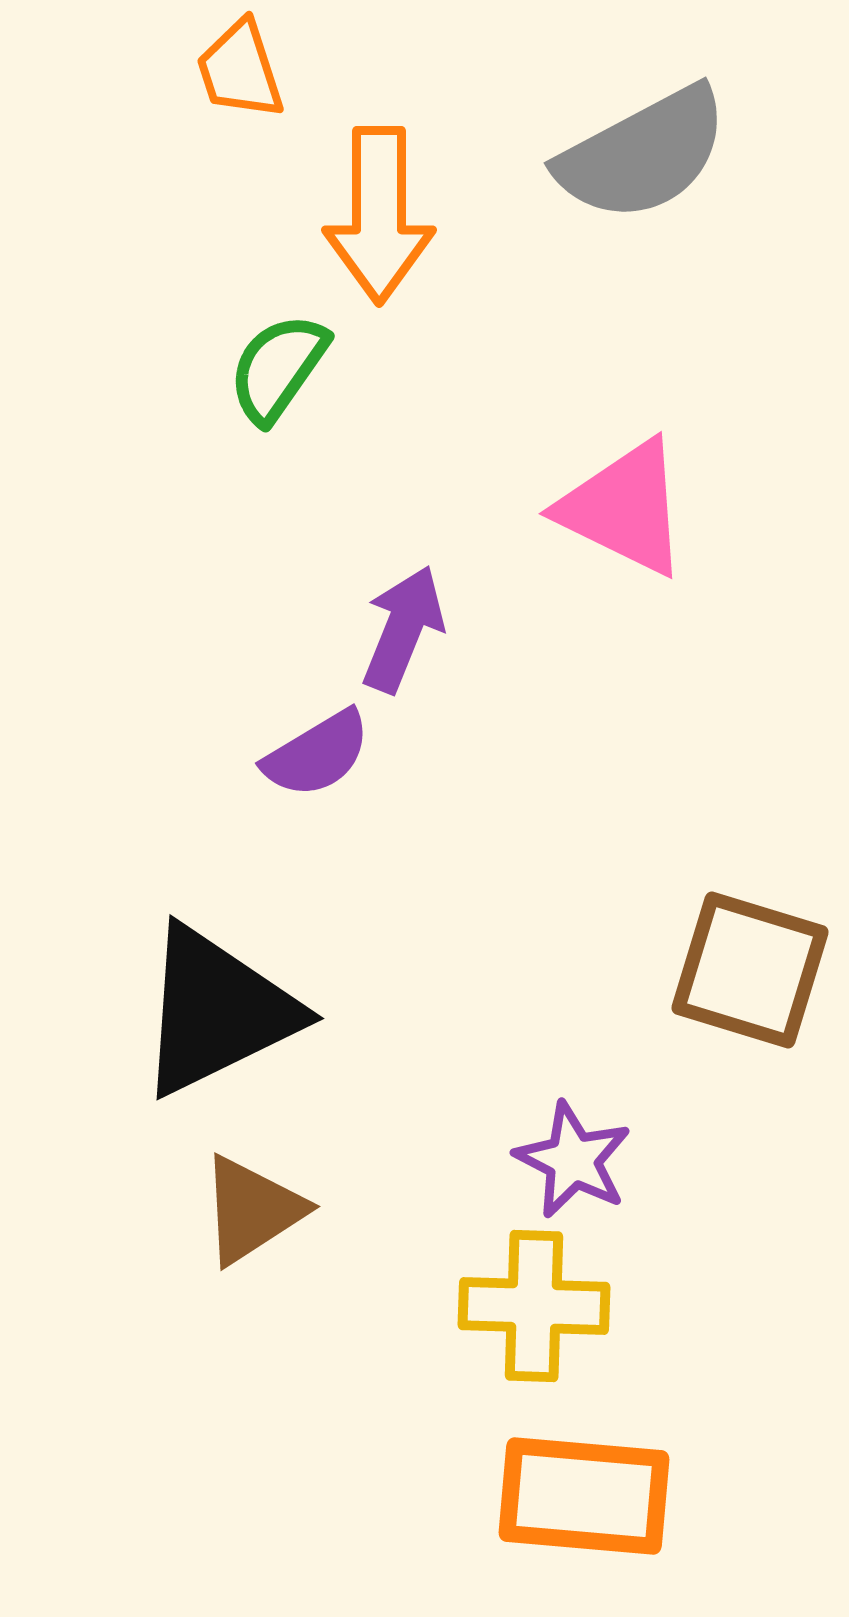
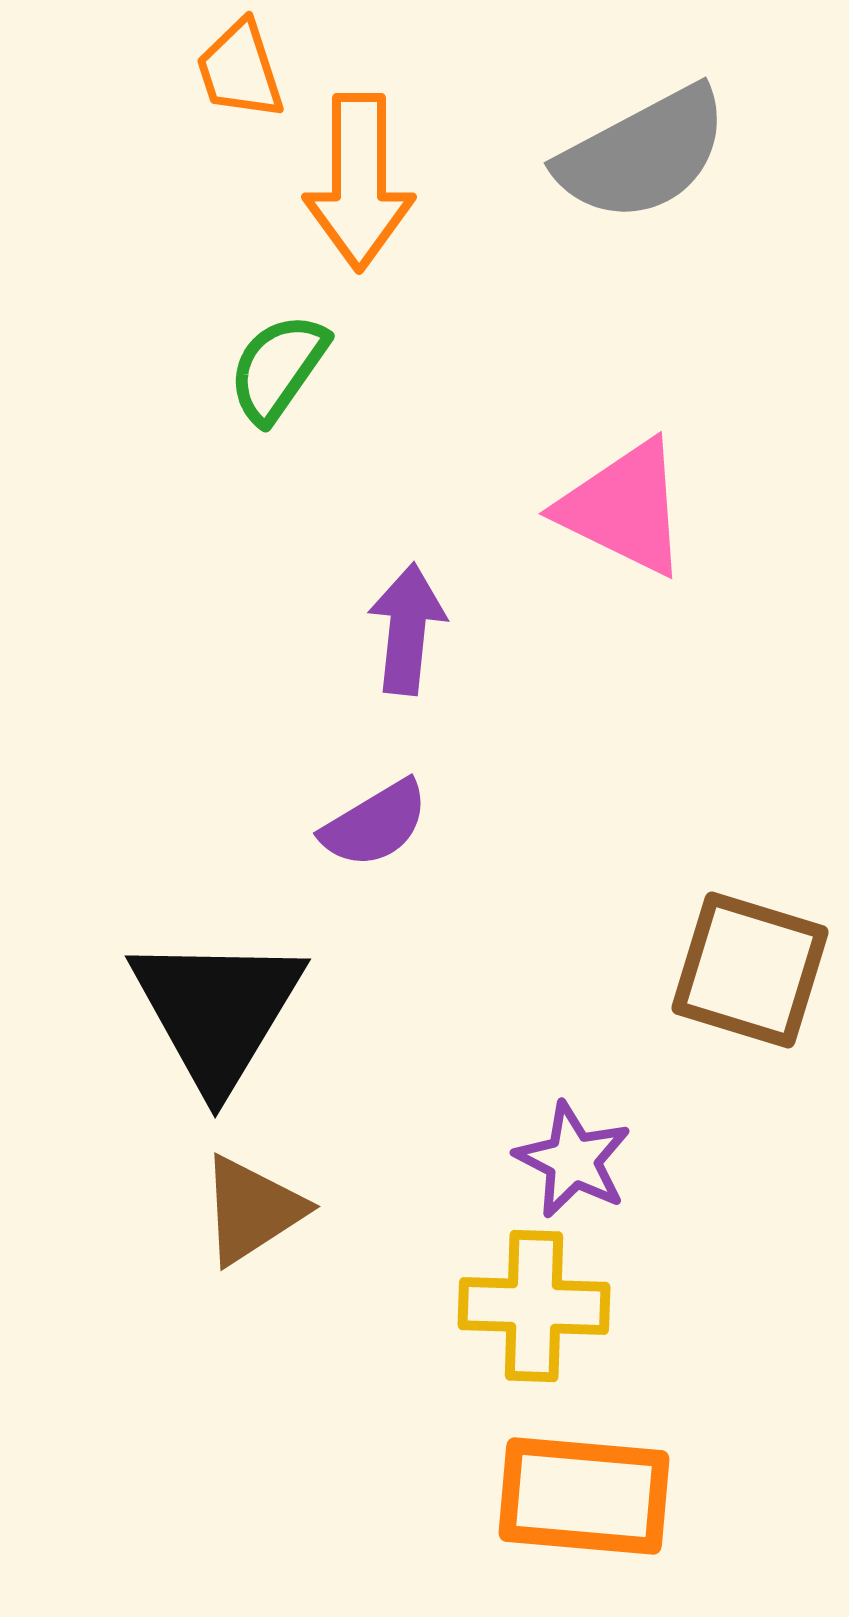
orange arrow: moved 20 px left, 33 px up
purple arrow: moved 4 px right; rotated 16 degrees counterclockwise
purple semicircle: moved 58 px right, 70 px down
black triangle: rotated 33 degrees counterclockwise
